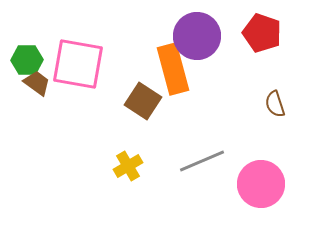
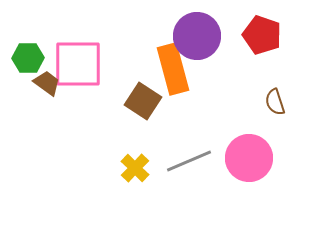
red pentagon: moved 2 px down
green hexagon: moved 1 px right, 2 px up
pink square: rotated 10 degrees counterclockwise
brown trapezoid: moved 10 px right
brown semicircle: moved 2 px up
gray line: moved 13 px left
yellow cross: moved 7 px right, 2 px down; rotated 16 degrees counterclockwise
pink circle: moved 12 px left, 26 px up
